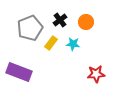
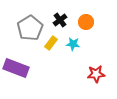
gray pentagon: rotated 10 degrees counterclockwise
purple rectangle: moved 3 px left, 4 px up
